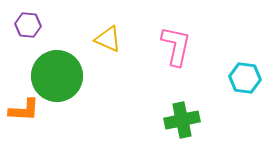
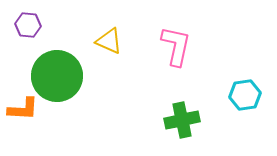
yellow triangle: moved 1 px right, 2 px down
cyan hexagon: moved 17 px down; rotated 16 degrees counterclockwise
orange L-shape: moved 1 px left, 1 px up
